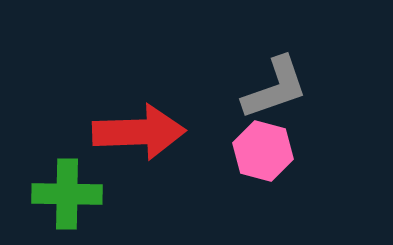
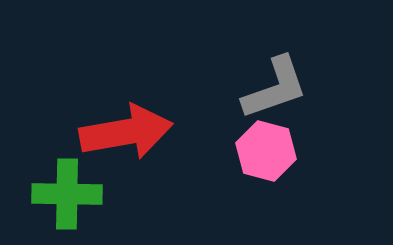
red arrow: moved 13 px left; rotated 8 degrees counterclockwise
pink hexagon: moved 3 px right
